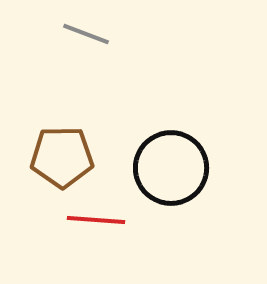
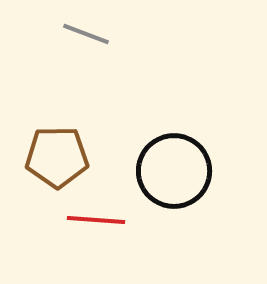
brown pentagon: moved 5 px left
black circle: moved 3 px right, 3 px down
